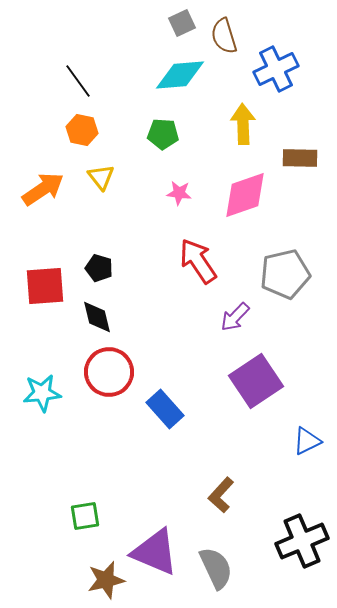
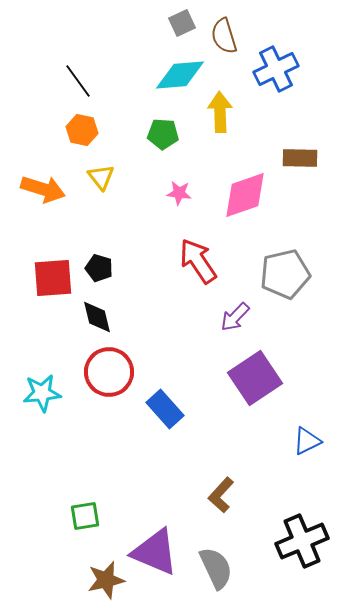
yellow arrow: moved 23 px left, 12 px up
orange arrow: rotated 51 degrees clockwise
red square: moved 8 px right, 8 px up
purple square: moved 1 px left, 3 px up
